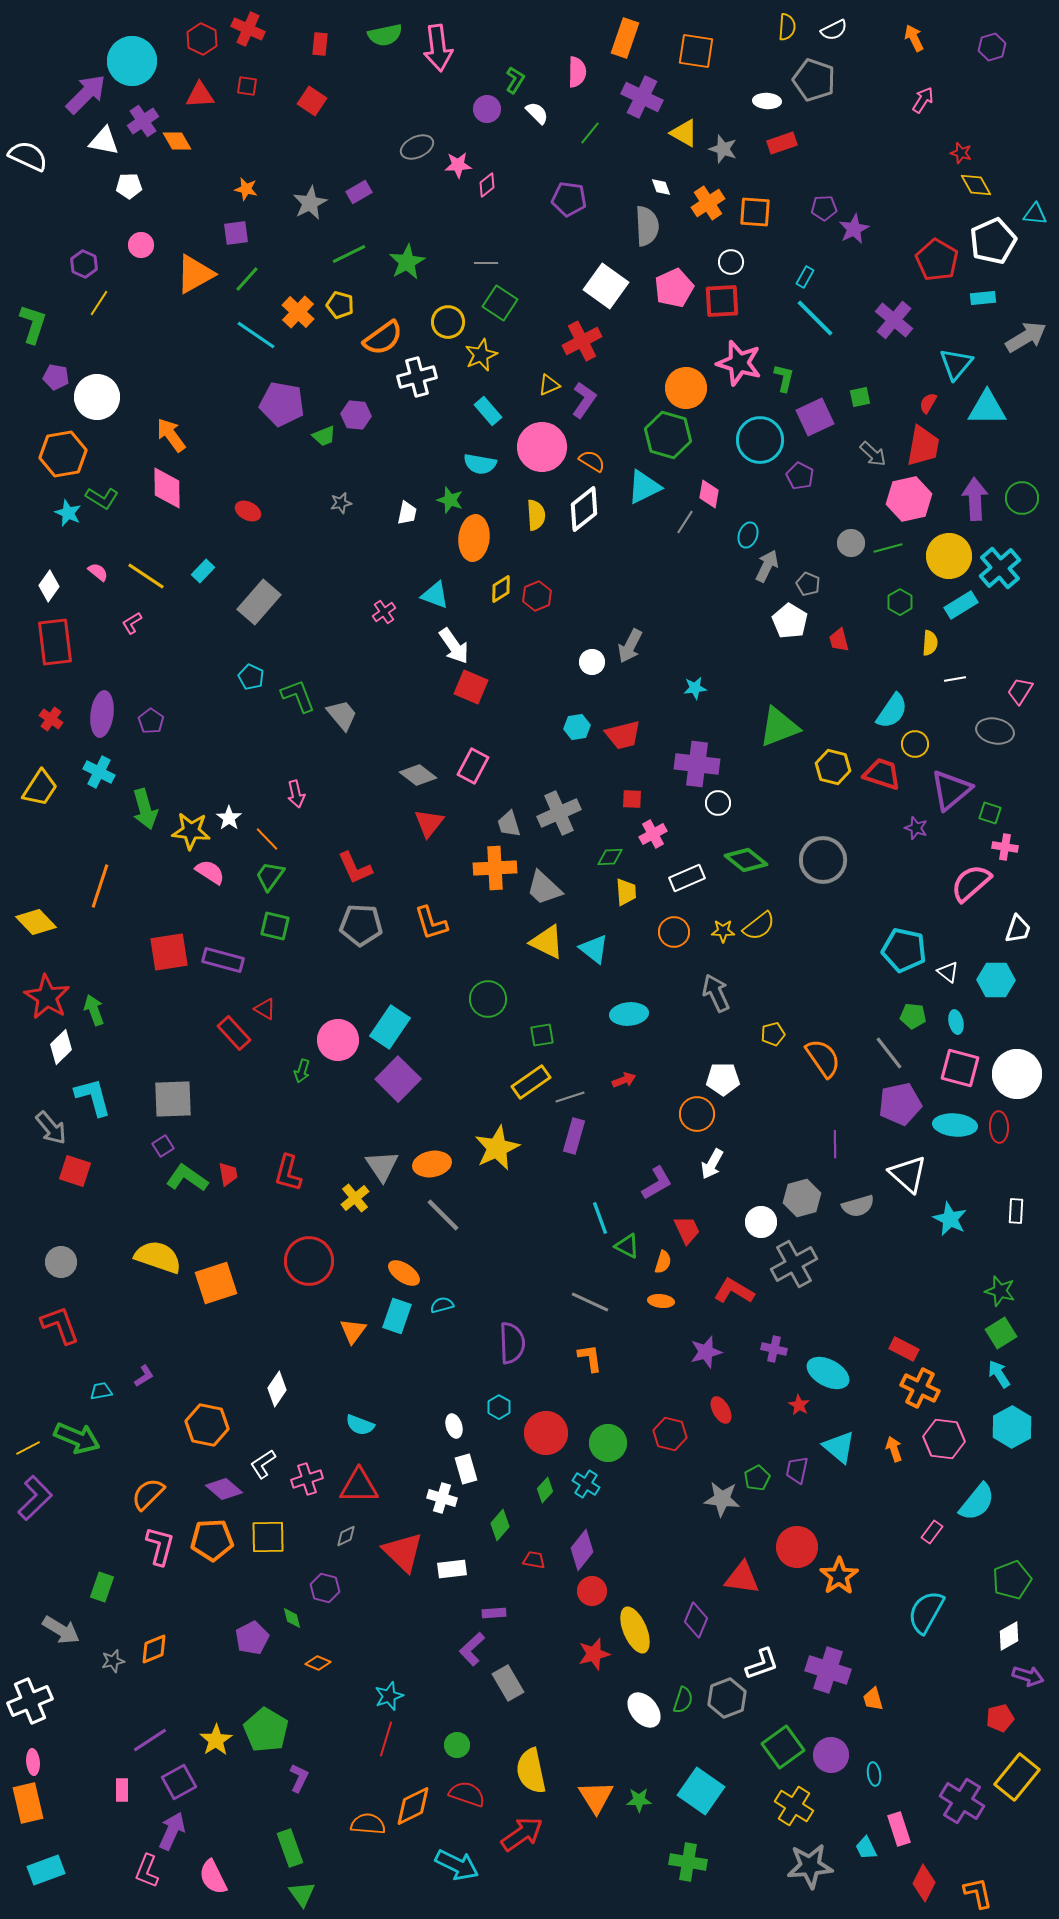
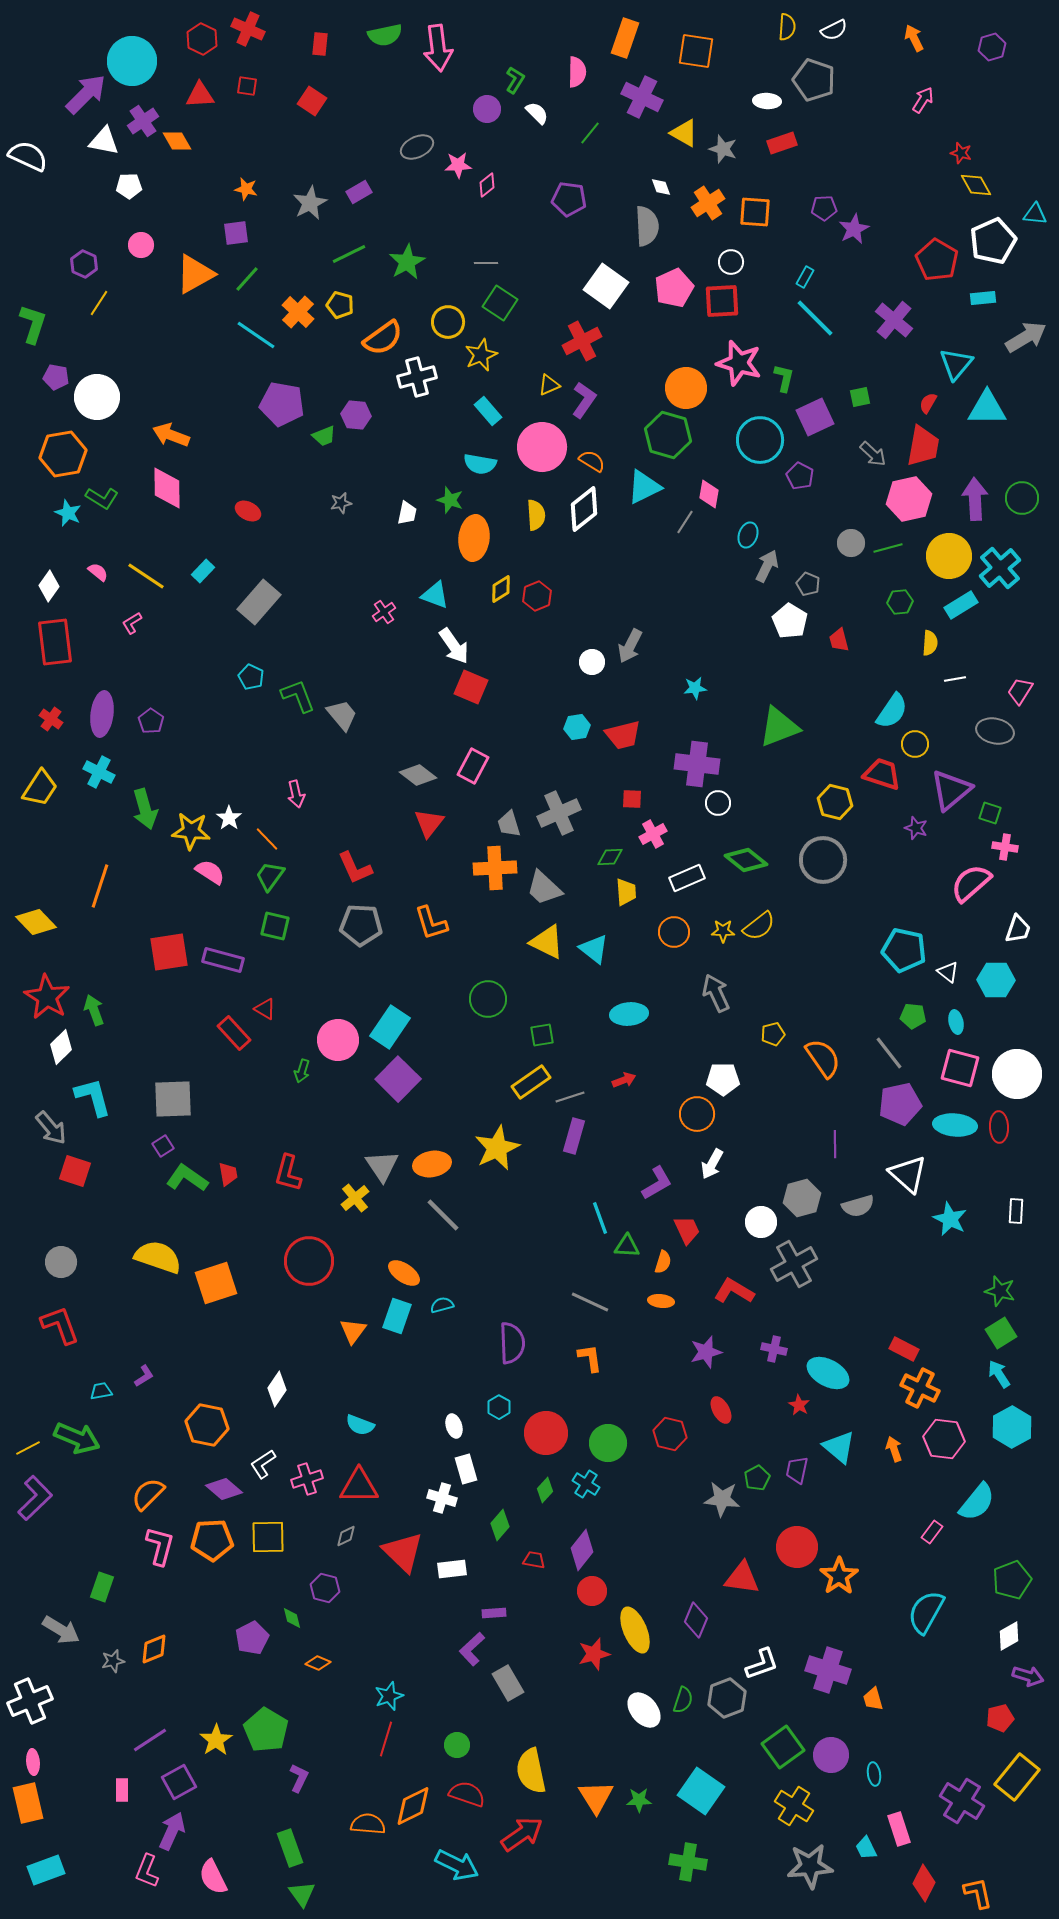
orange arrow at (171, 435): rotated 33 degrees counterclockwise
green hexagon at (900, 602): rotated 25 degrees clockwise
yellow hexagon at (833, 767): moved 2 px right, 35 px down
green triangle at (627, 1246): rotated 24 degrees counterclockwise
